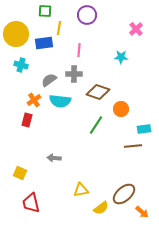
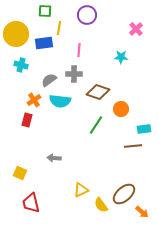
yellow triangle: rotated 14 degrees counterclockwise
yellow semicircle: moved 3 px up; rotated 91 degrees clockwise
